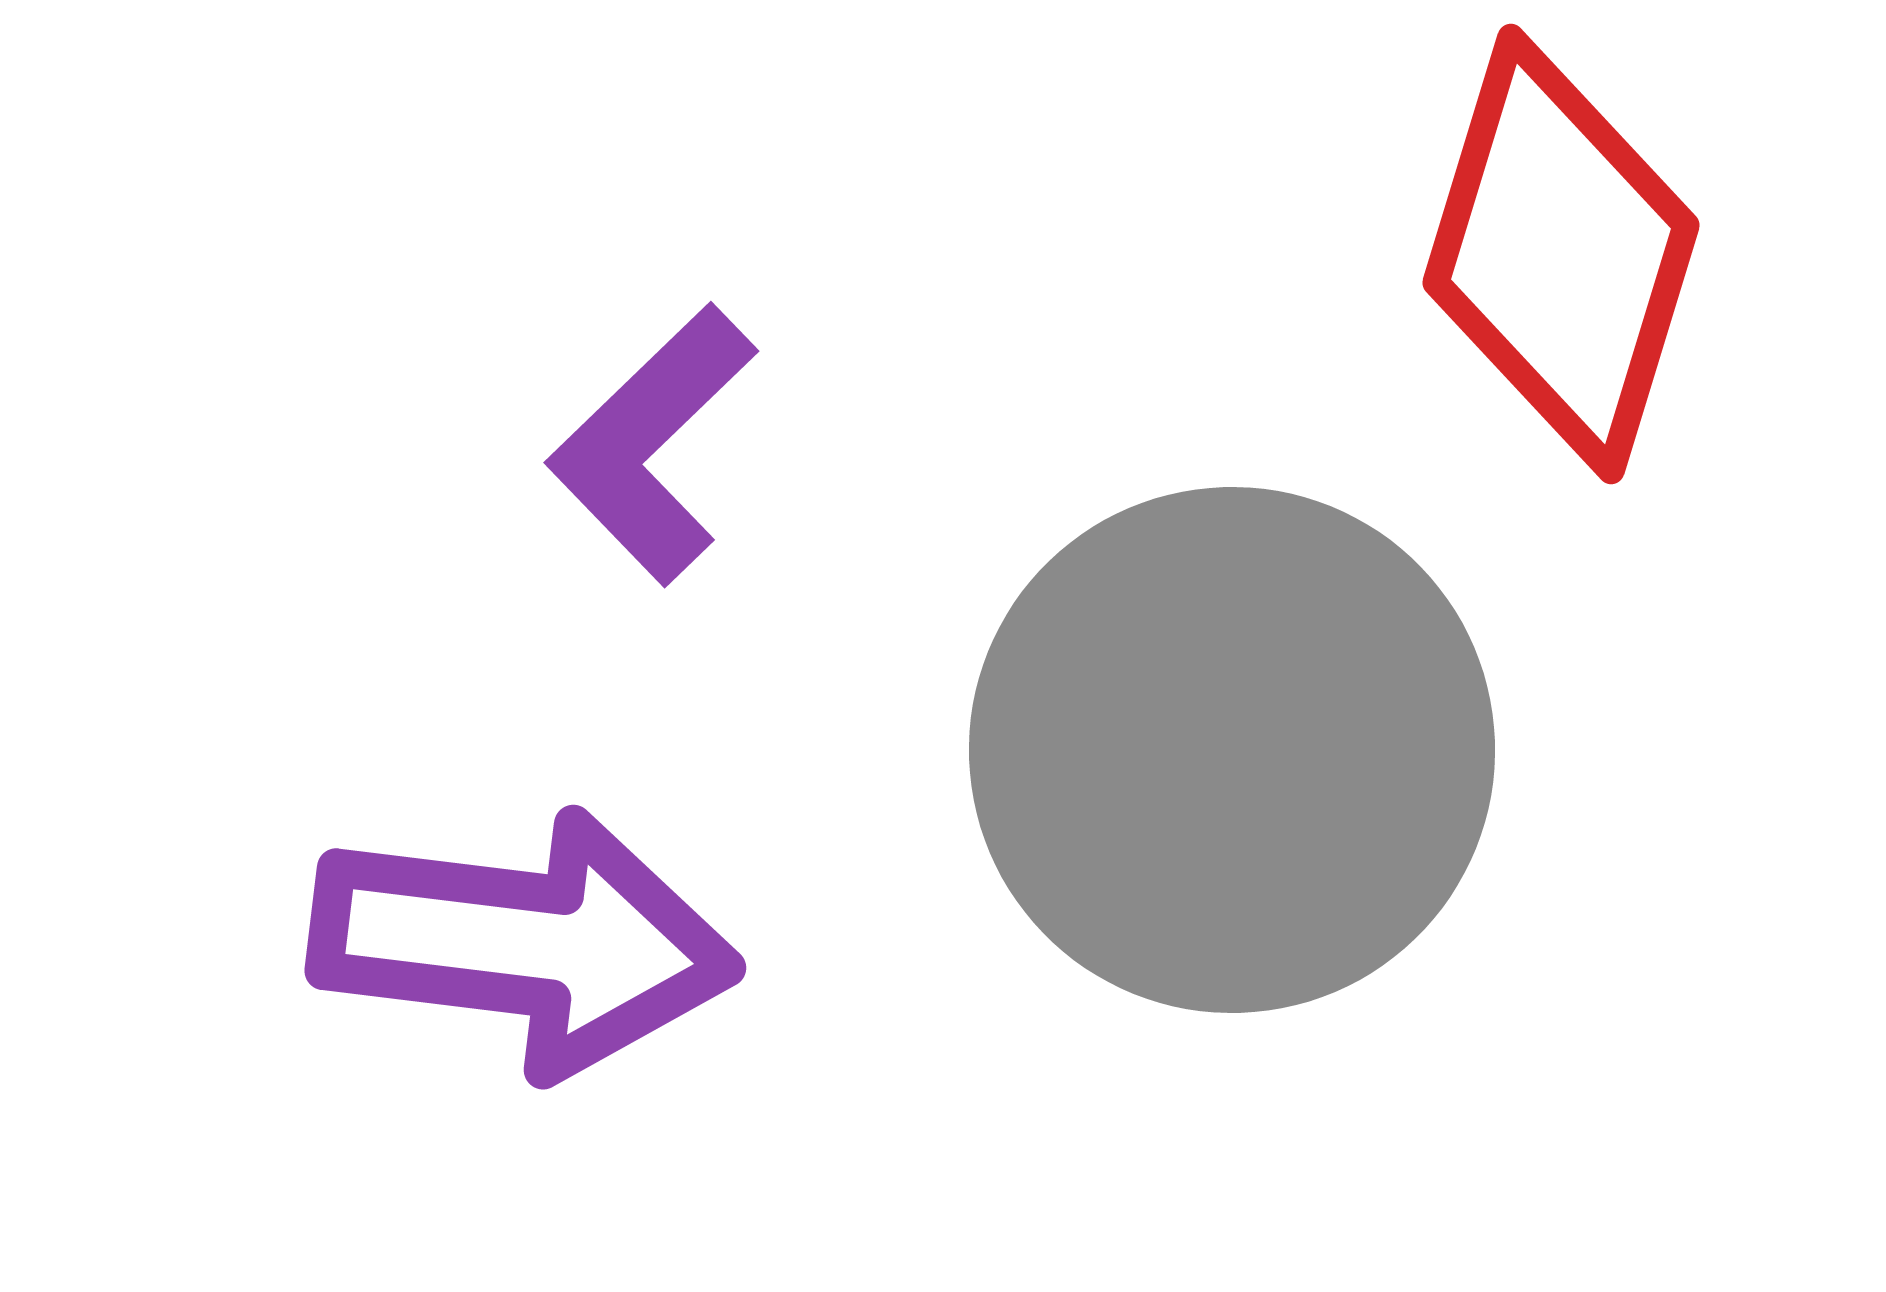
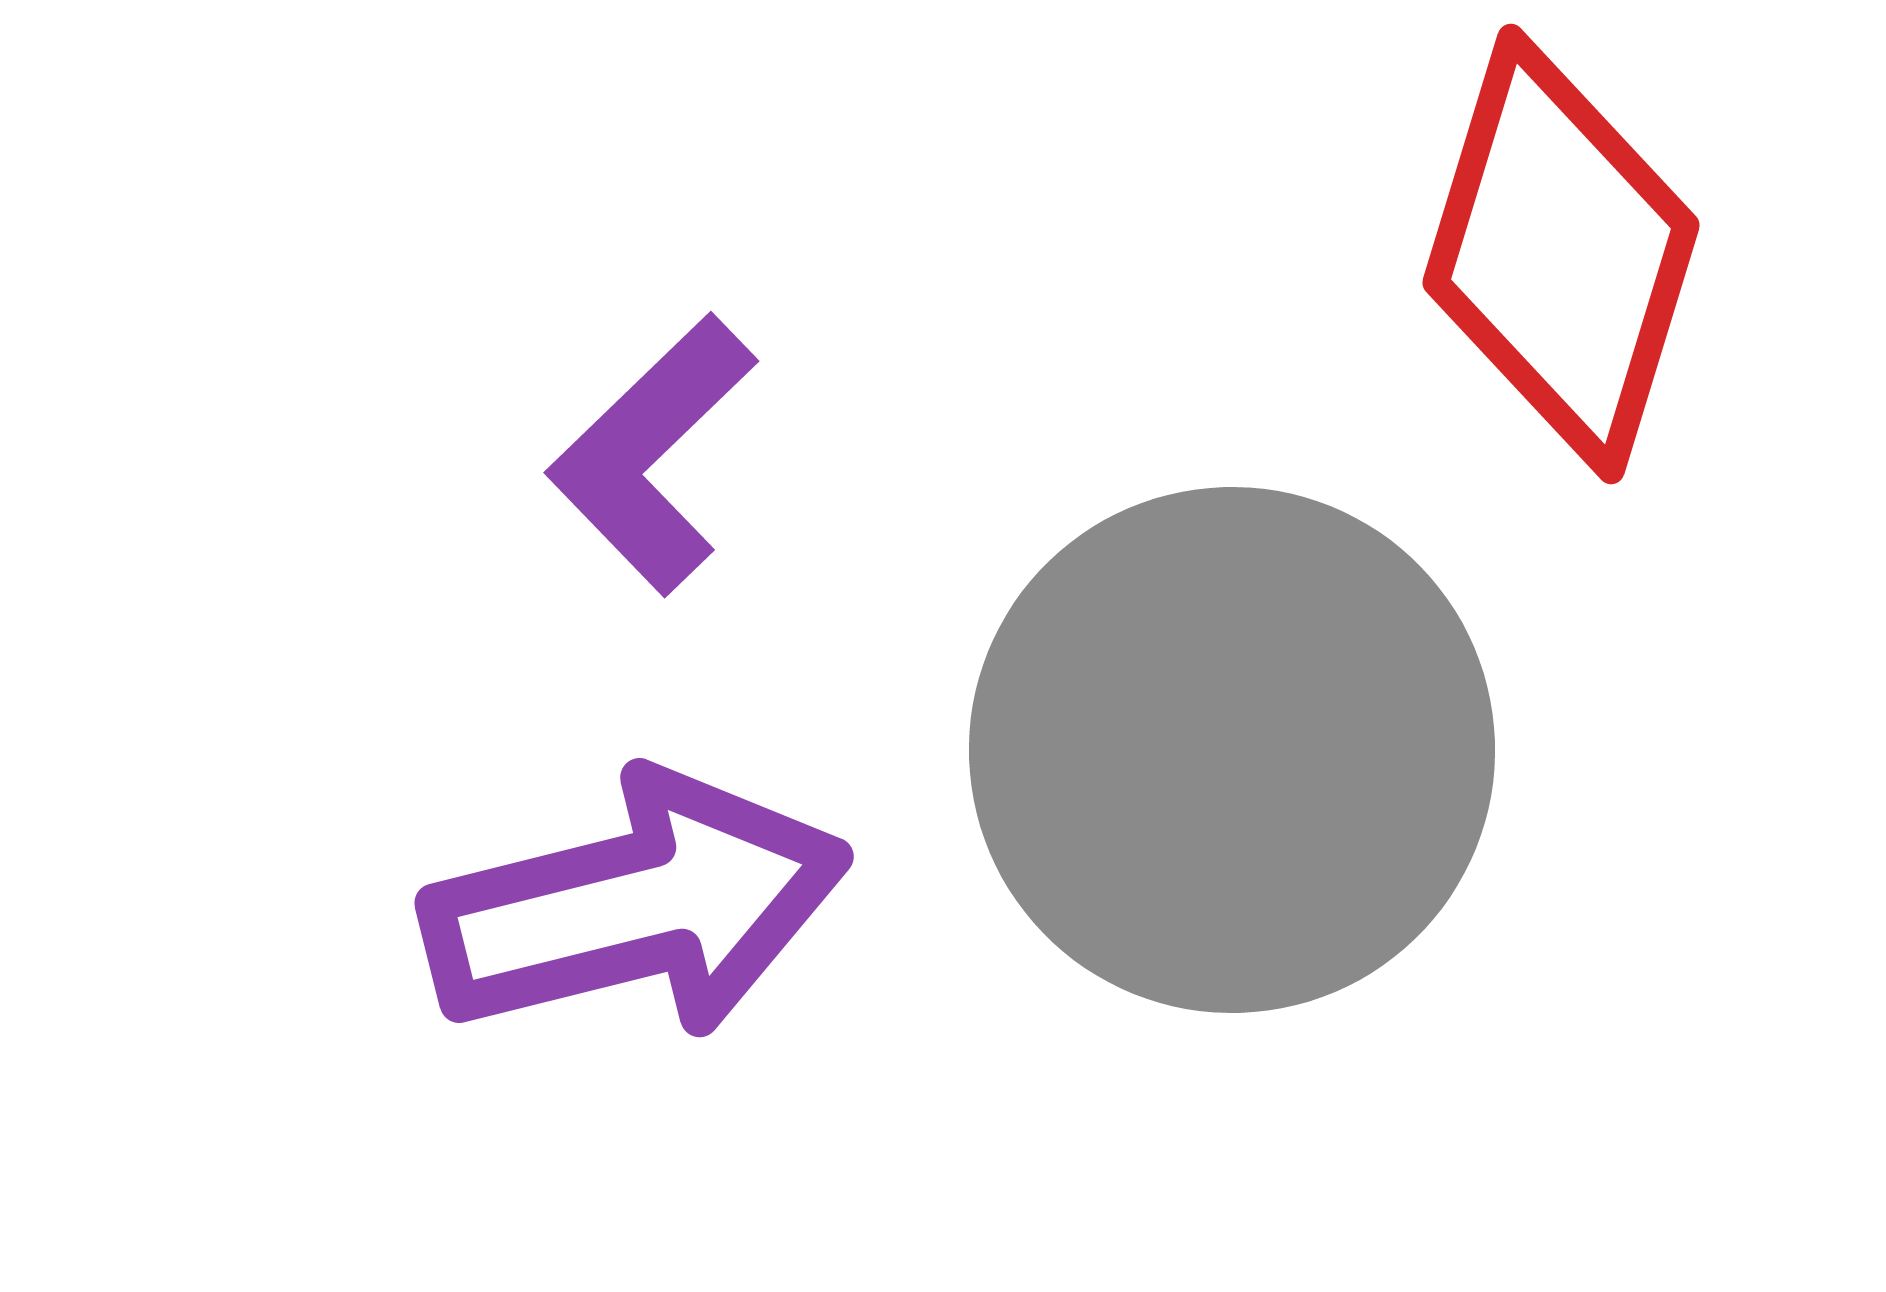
purple L-shape: moved 10 px down
purple arrow: moved 112 px right, 37 px up; rotated 21 degrees counterclockwise
